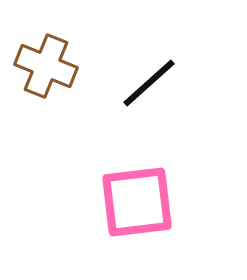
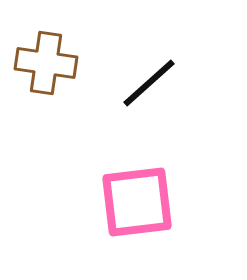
brown cross: moved 3 px up; rotated 14 degrees counterclockwise
